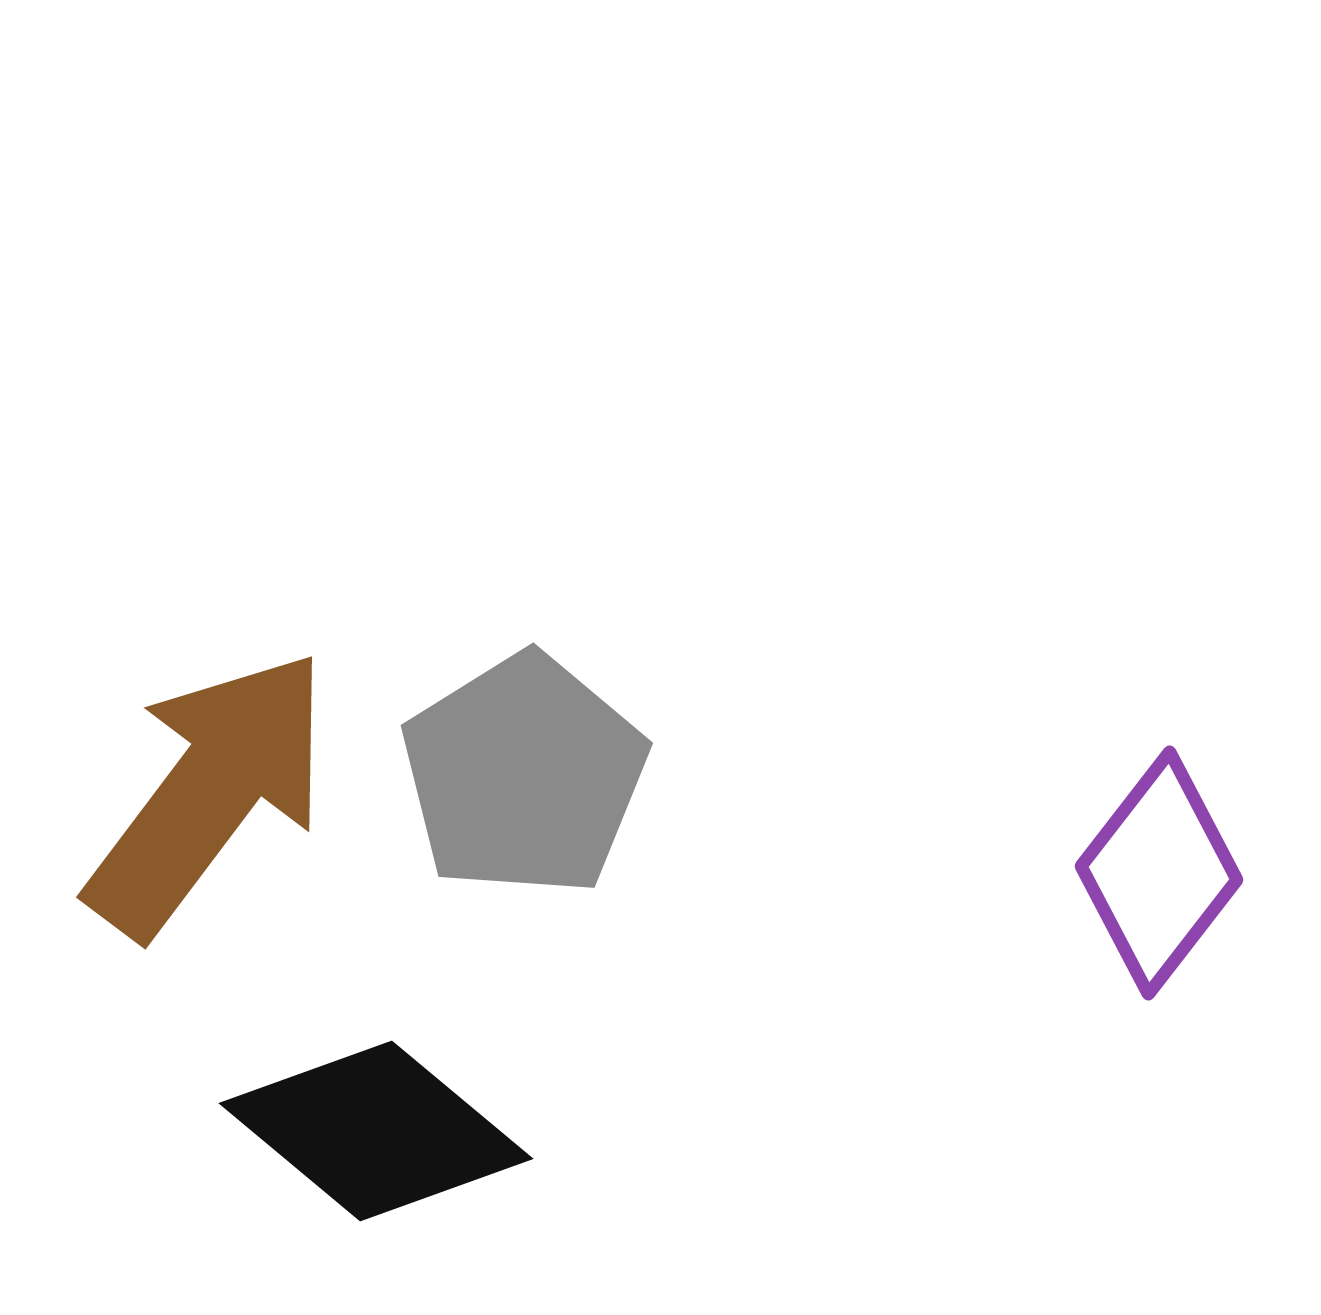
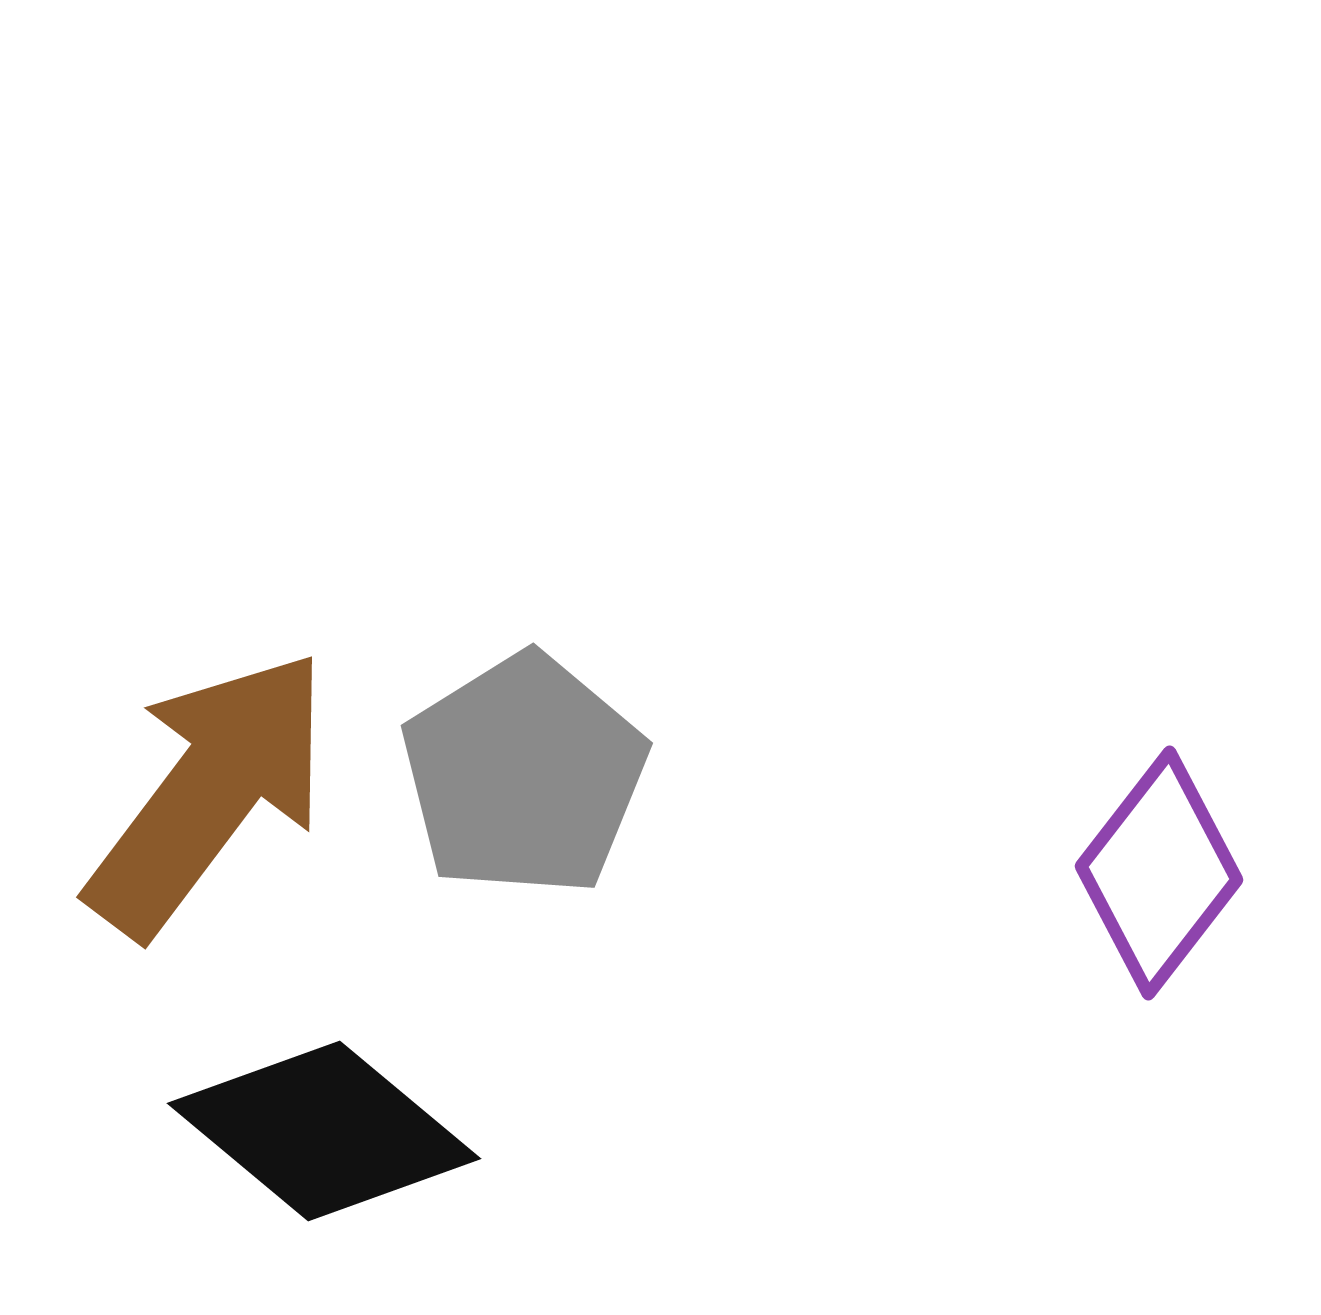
black diamond: moved 52 px left
